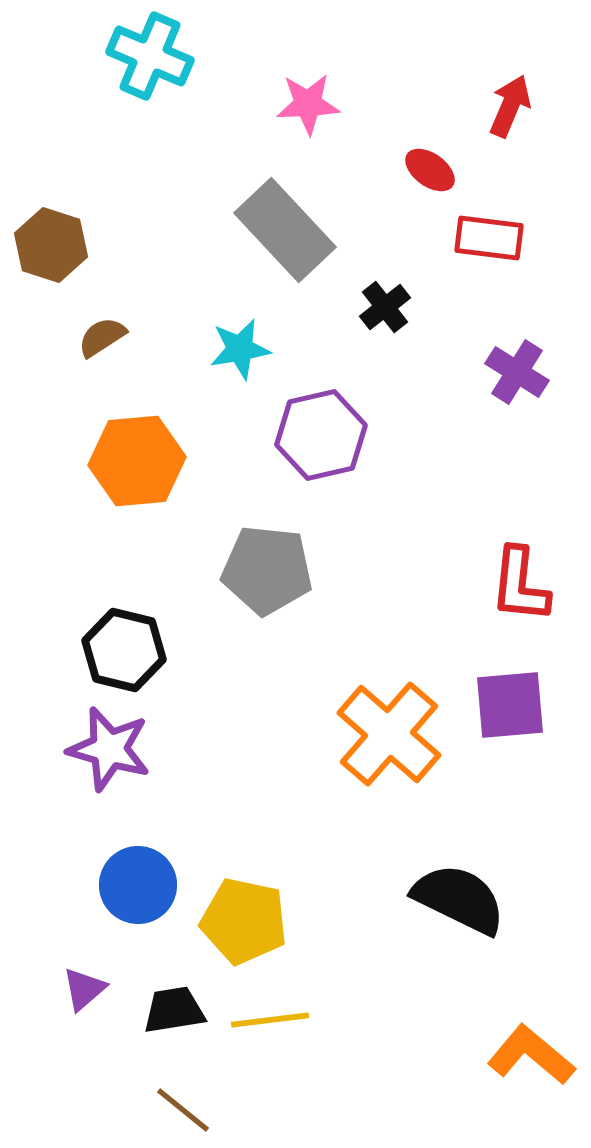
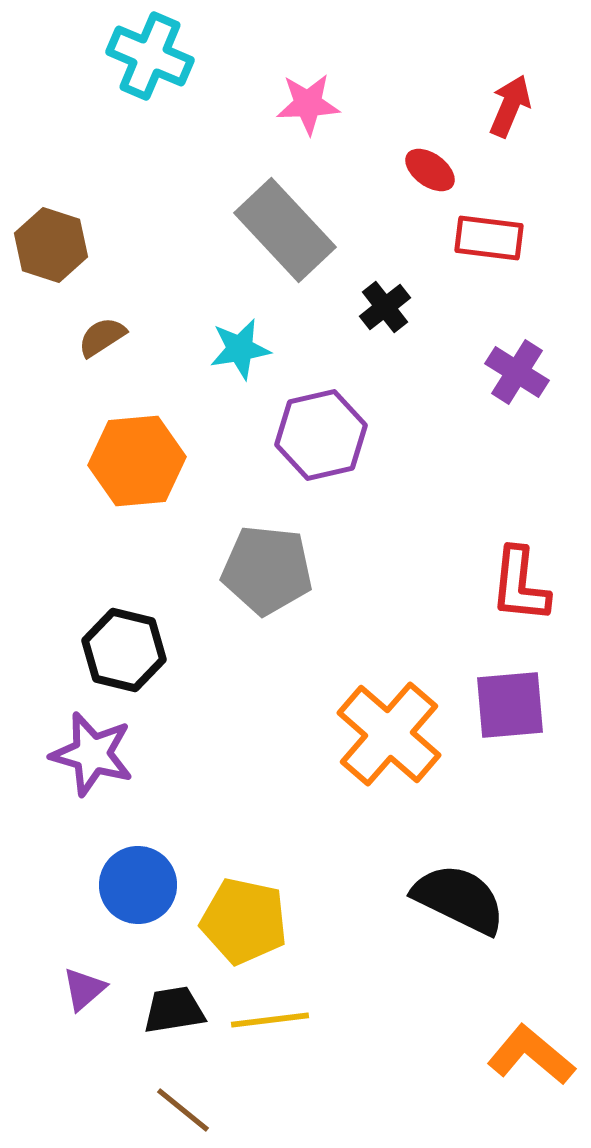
purple star: moved 17 px left, 5 px down
